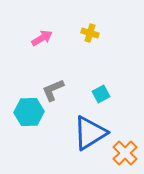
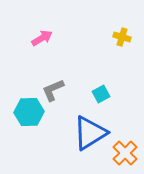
yellow cross: moved 32 px right, 4 px down
